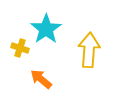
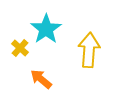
yellow cross: rotated 24 degrees clockwise
